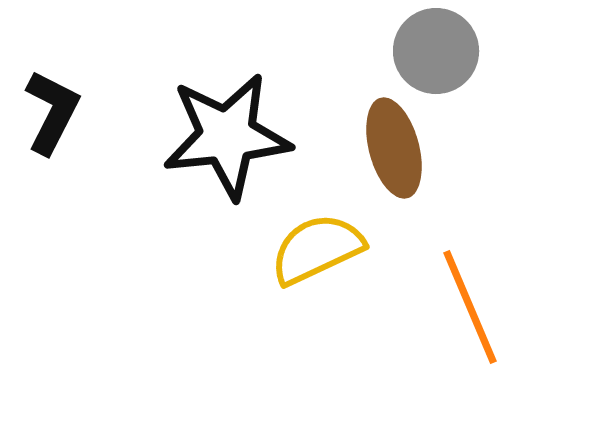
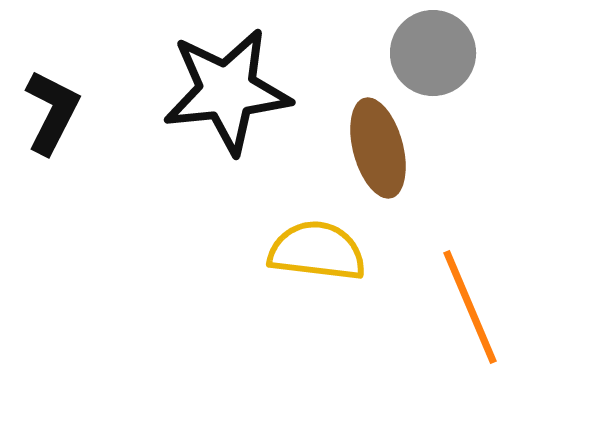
gray circle: moved 3 px left, 2 px down
black star: moved 45 px up
brown ellipse: moved 16 px left
yellow semicircle: moved 2 px down; rotated 32 degrees clockwise
